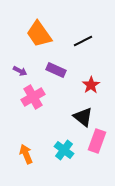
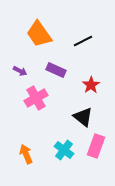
pink cross: moved 3 px right, 1 px down
pink rectangle: moved 1 px left, 5 px down
